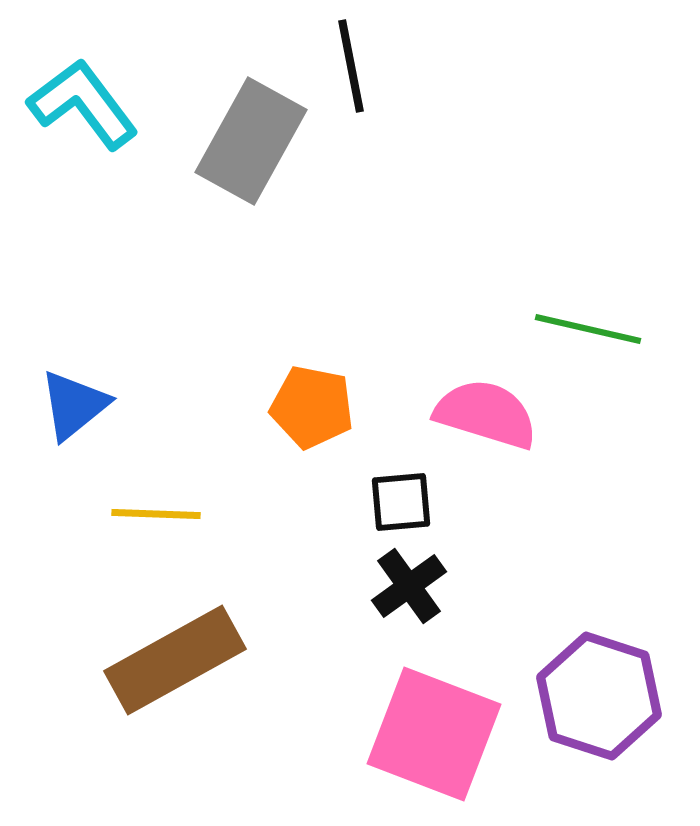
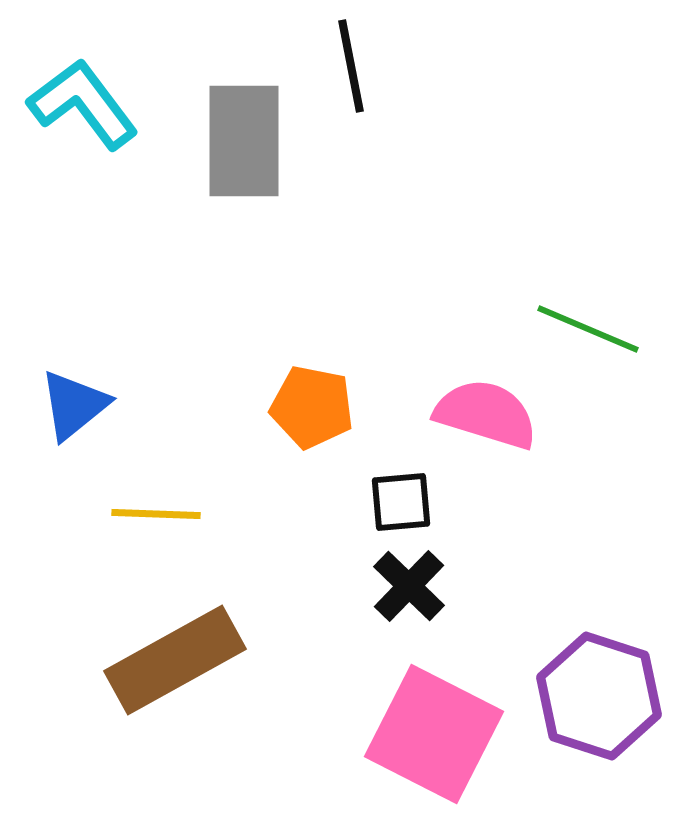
gray rectangle: moved 7 px left; rotated 29 degrees counterclockwise
green line: rotated 10 degrees clockwise
black cross: rotated 10 degrees counterclockwise
pink square: rotated 6 degrees clockwise
